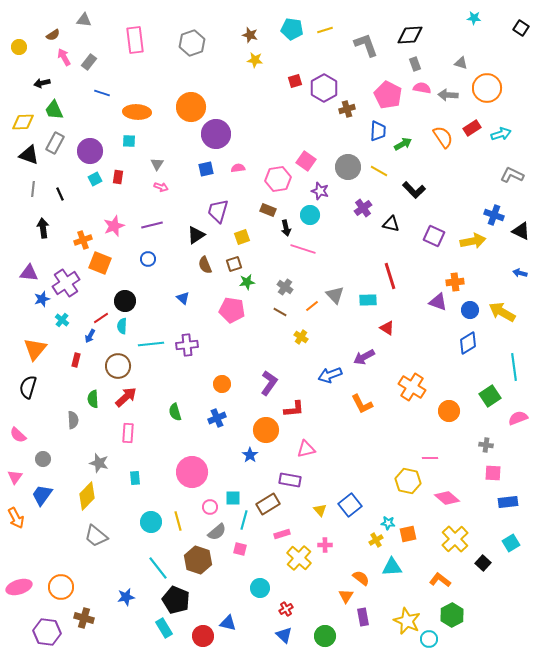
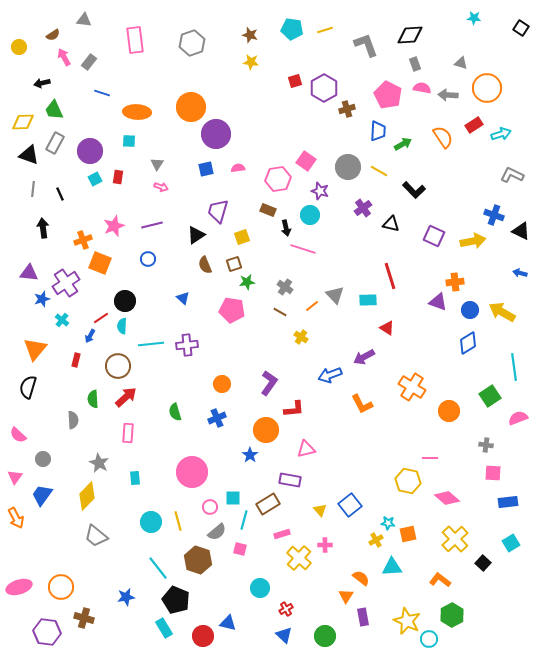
yellow star at (255, 60): moved 4 px left, 2 px down
red rectangle at (472, 128): moved 2 px right, 3 px up
gray star at (99, 463): rotated 12 degrees clockwise
